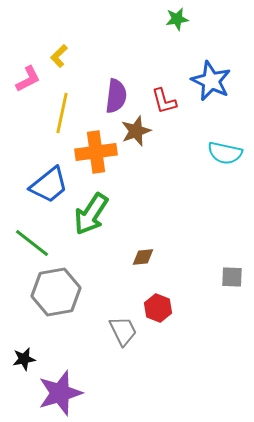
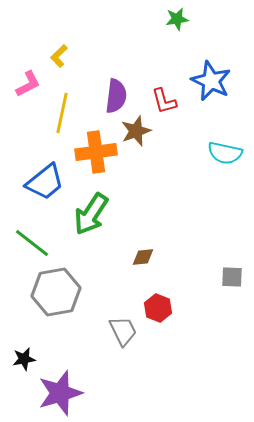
pink L-shape: moved 5 px down
blue trapezoid: moved 4 px left, 3 px up
